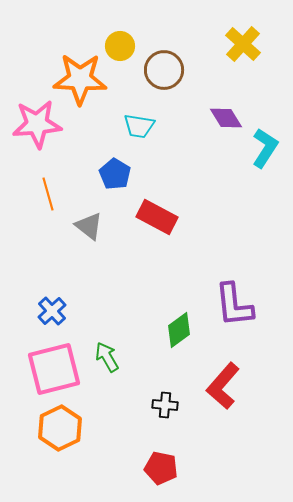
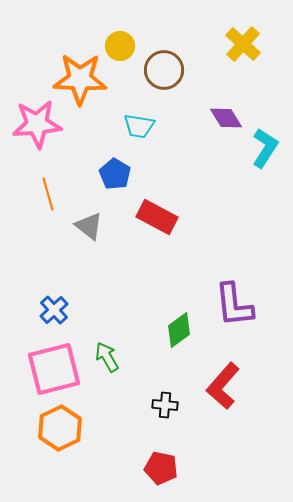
blue cross: moved 2 px right, 1 px up
